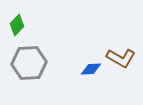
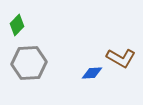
blue diamond: moved 1 px right, 4 px down
